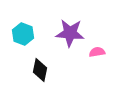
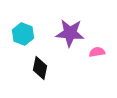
black diamond: moved 2 px up
